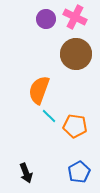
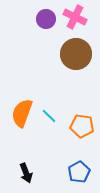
orange semicircle: moved 17 px left, 23 px down
orange pentagon: moved 7 px right
